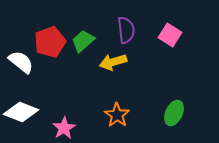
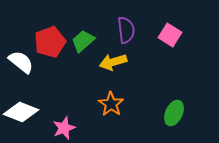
orange star: moved 6 px left, 11 px up
pink star: rotated 10 degrees clockwise
